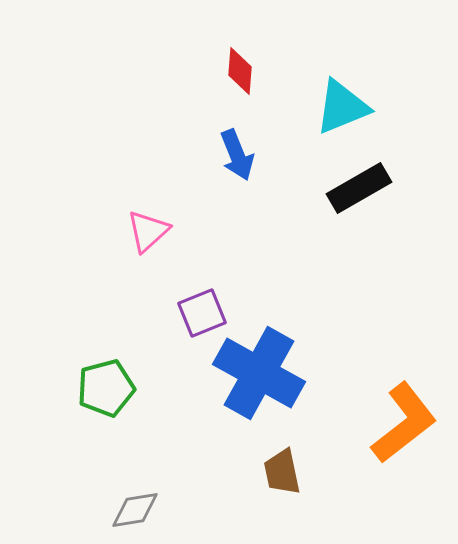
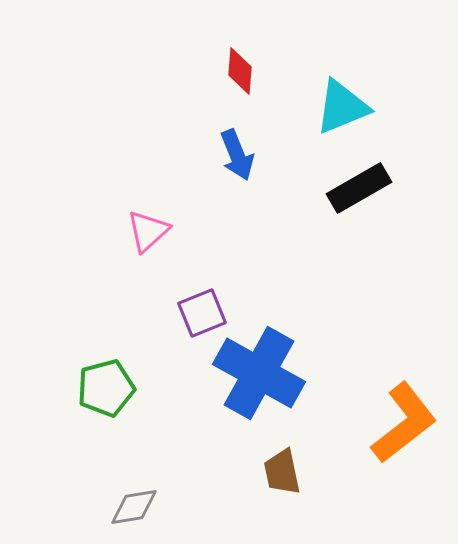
gray diamond: moved 1 px left, 3 px up
